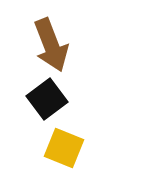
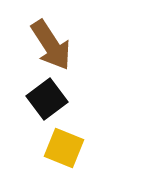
brown arrow: rotated 12 degrees counterclockwise
